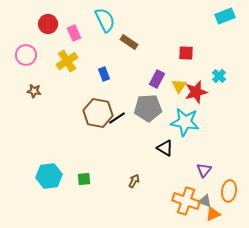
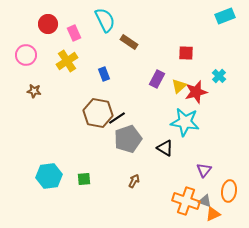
yellow triangle: rotated 14 degrees clockwise
gray pentagon: moved 20 px left, 31 px down; rotated 16 degrees counterclockwise
